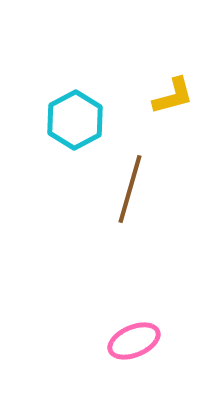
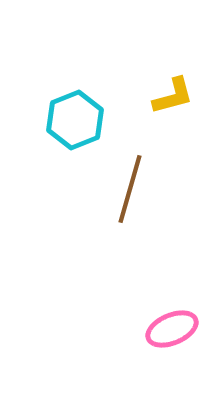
cyan hexagon: rotated 6 degrees clockwise
pink ellipse: moved 38 px right, 12 px up
